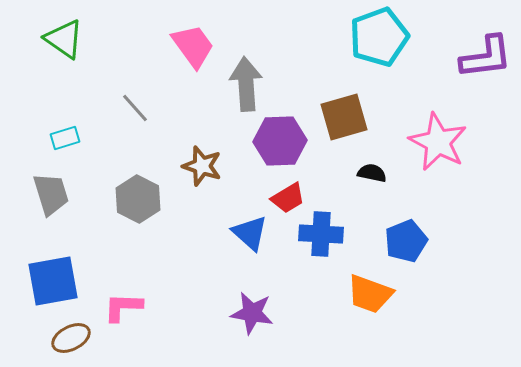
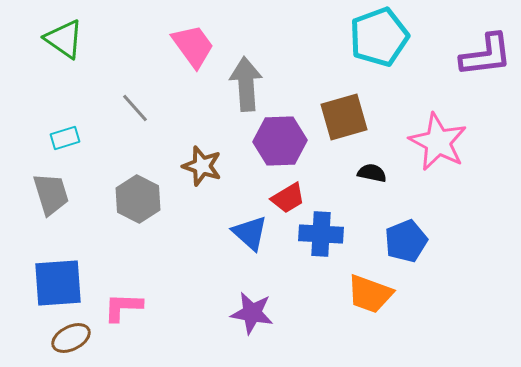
purple L-shape: moved 2 px up
blue square: moved 5 px right, 2 px down; rotated 6 degrees clockwise
